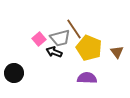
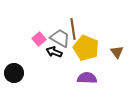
brown line: moved 1 px left; rotated 25 degrees clockwise
gray trapezoid: rotated 135 degrees counterclockwise
yellow pentagon: moved 3 px left
